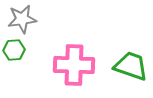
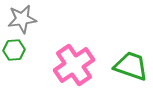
pink cross: rotated 36 degrees counterclockwise
